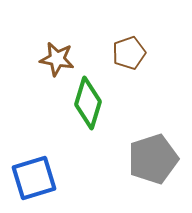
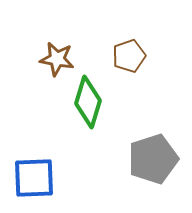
brown pentagon: moved 3 px down
green diamond: moved 1 px up
blue square: rotated 15 degrees clockwise
